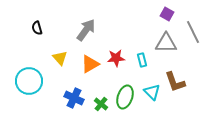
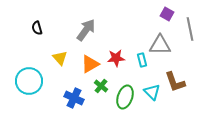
gray line: moved 3 px left, 3 px up; rotated 15 degrees clockwise
gray triangle: moved 6 px left, 2 px down
green cross: moved 18 px up
